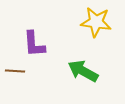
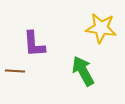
yellow star: moved 5 px right, 6 px down
green arrow: rotated 32 degrees clockwise
